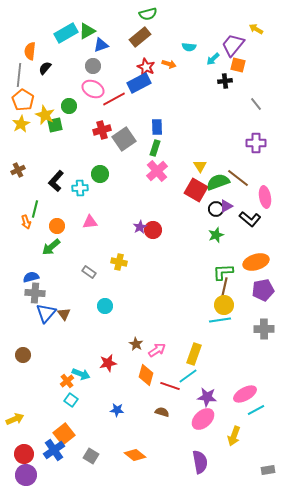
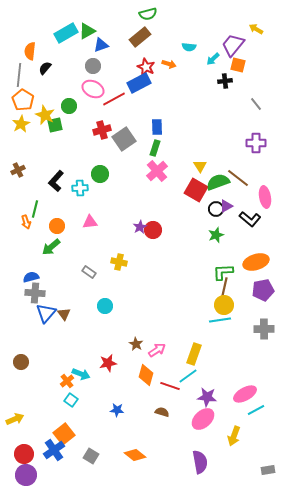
brown circle at (23, 355): moved 2 px left, 7 px down
